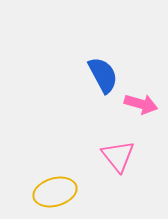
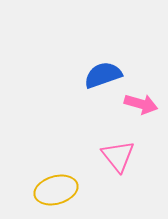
blue semicircle: rotated 81 degrees counterclockwise
yellow ellipse: moved 1 px right, 2 px up
